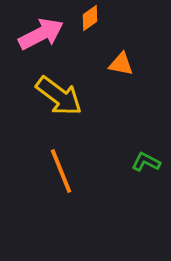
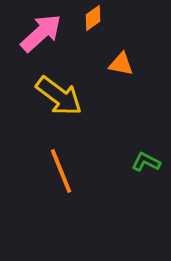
orange diamond: moved 3 px right
pink arrow: moved 1 px up; rotated 15 degrees counterclockwise
